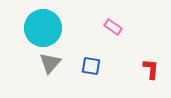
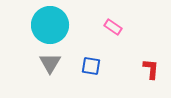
cyan circle: moved 7 px right, 3 px up
gray triangle: rotated 10 degrees counterclockwise
